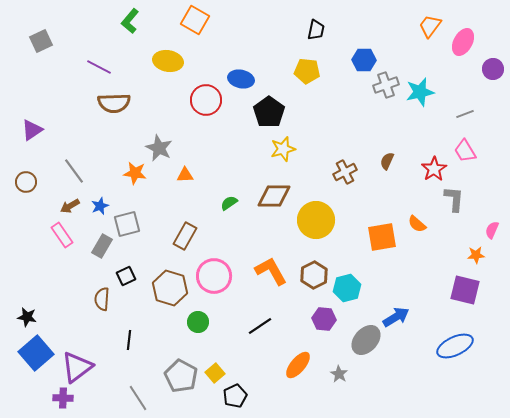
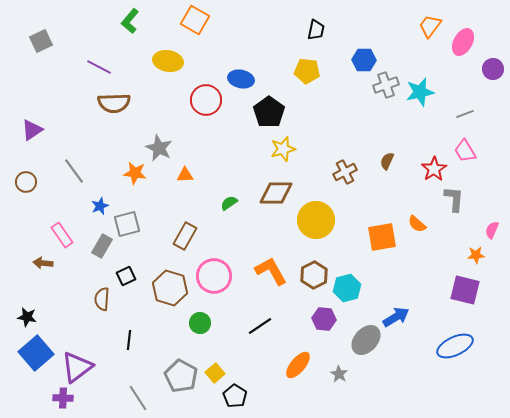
brown diamond at (274, 196): moved 2 px right, 3 px up
brown arrow at (70, 206): moved 27 px left, 57 px down; rotated 36 degrees clockwise
green circle at (198, 322): moved 2 px right, 1 px down
black pentagon at (235, 396): rotated 15 degrees counterclockwise
